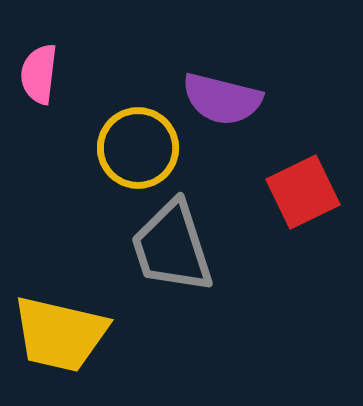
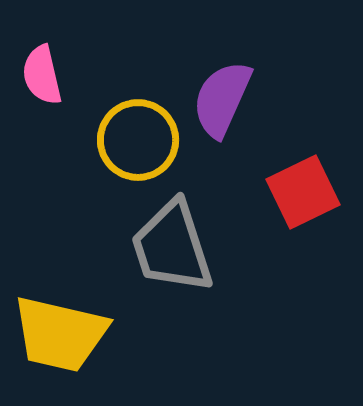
pink semicircle: moved 3 px right, 1 px down; rotated 20 degrees counterclockwise
purple semicircle: rotated 100 degrees clockwise
yellow circle: moved 8 px up
